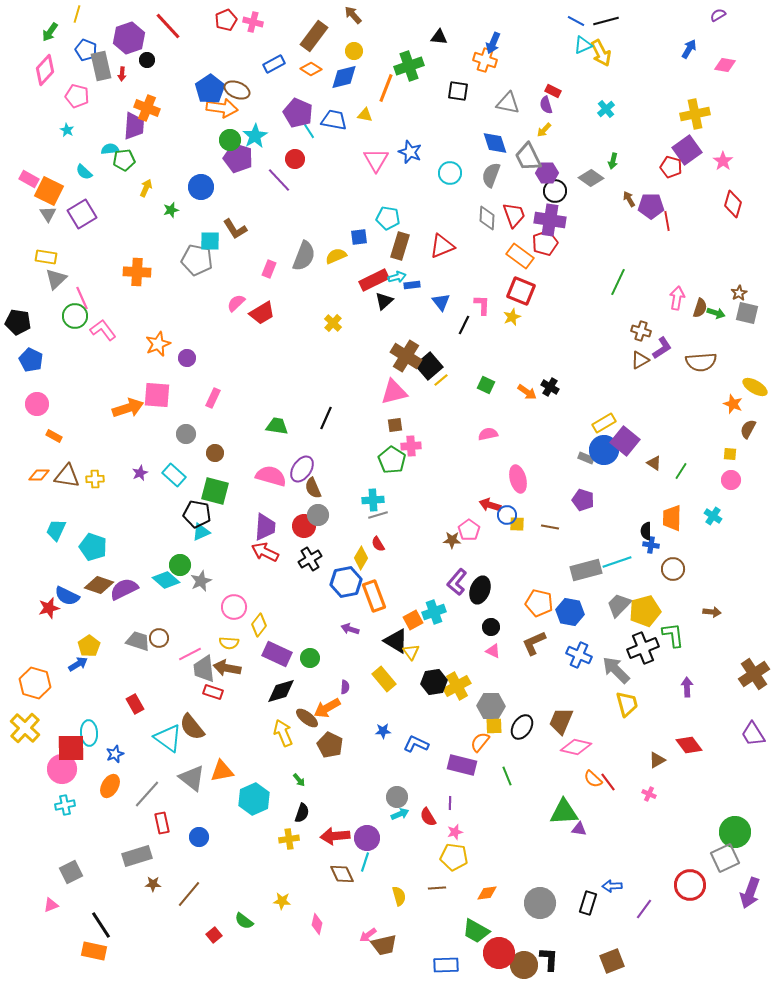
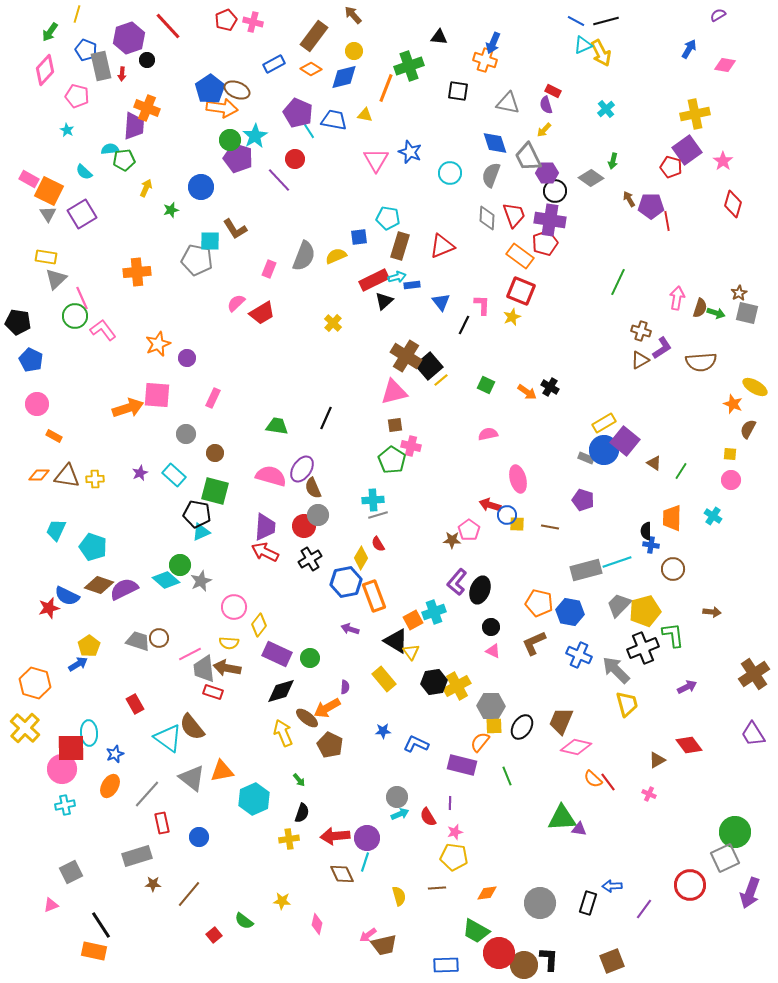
orange cross at (137, 272): rotated 8 degrees counterclockwise
pink cross at (411, 446): rotated 18 degrees clockwise
purple arrow at (687, 687): rotated 66 degrees clockwise
green triangle at (564, 812): moved 2 px left, 6 px down
